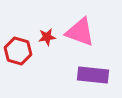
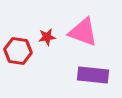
pink triangle: moved 3 px right
red hexagon: rotated 8 degrees counterclockwise
